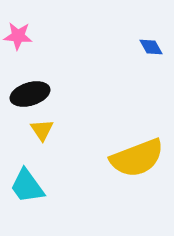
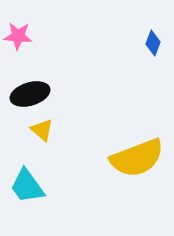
blue diamond: moved 2 px right, 4 px up; rotated 50 degrees clockwise
yellow triangle: rotated 15 degrees counterclockwise
